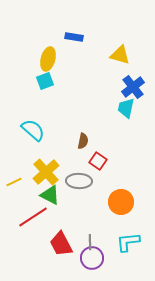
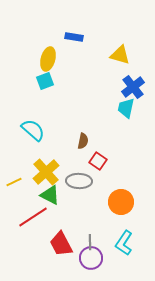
cyan L-shape: moved 4 px left, 1 px down; rotated 50 degrees counterclockwise
purple circle: moved 1 px left
